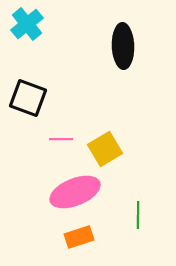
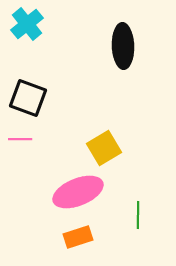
pink line: moved 41 px left
yellow square: moved 1 px left, 1 px up
pink ellipse: moved 3 px right
orange rectangle: moved 1 px left
